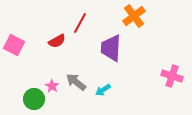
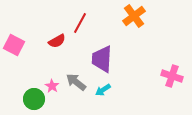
purple trapezoid: moved 9 px left, 11 px down
